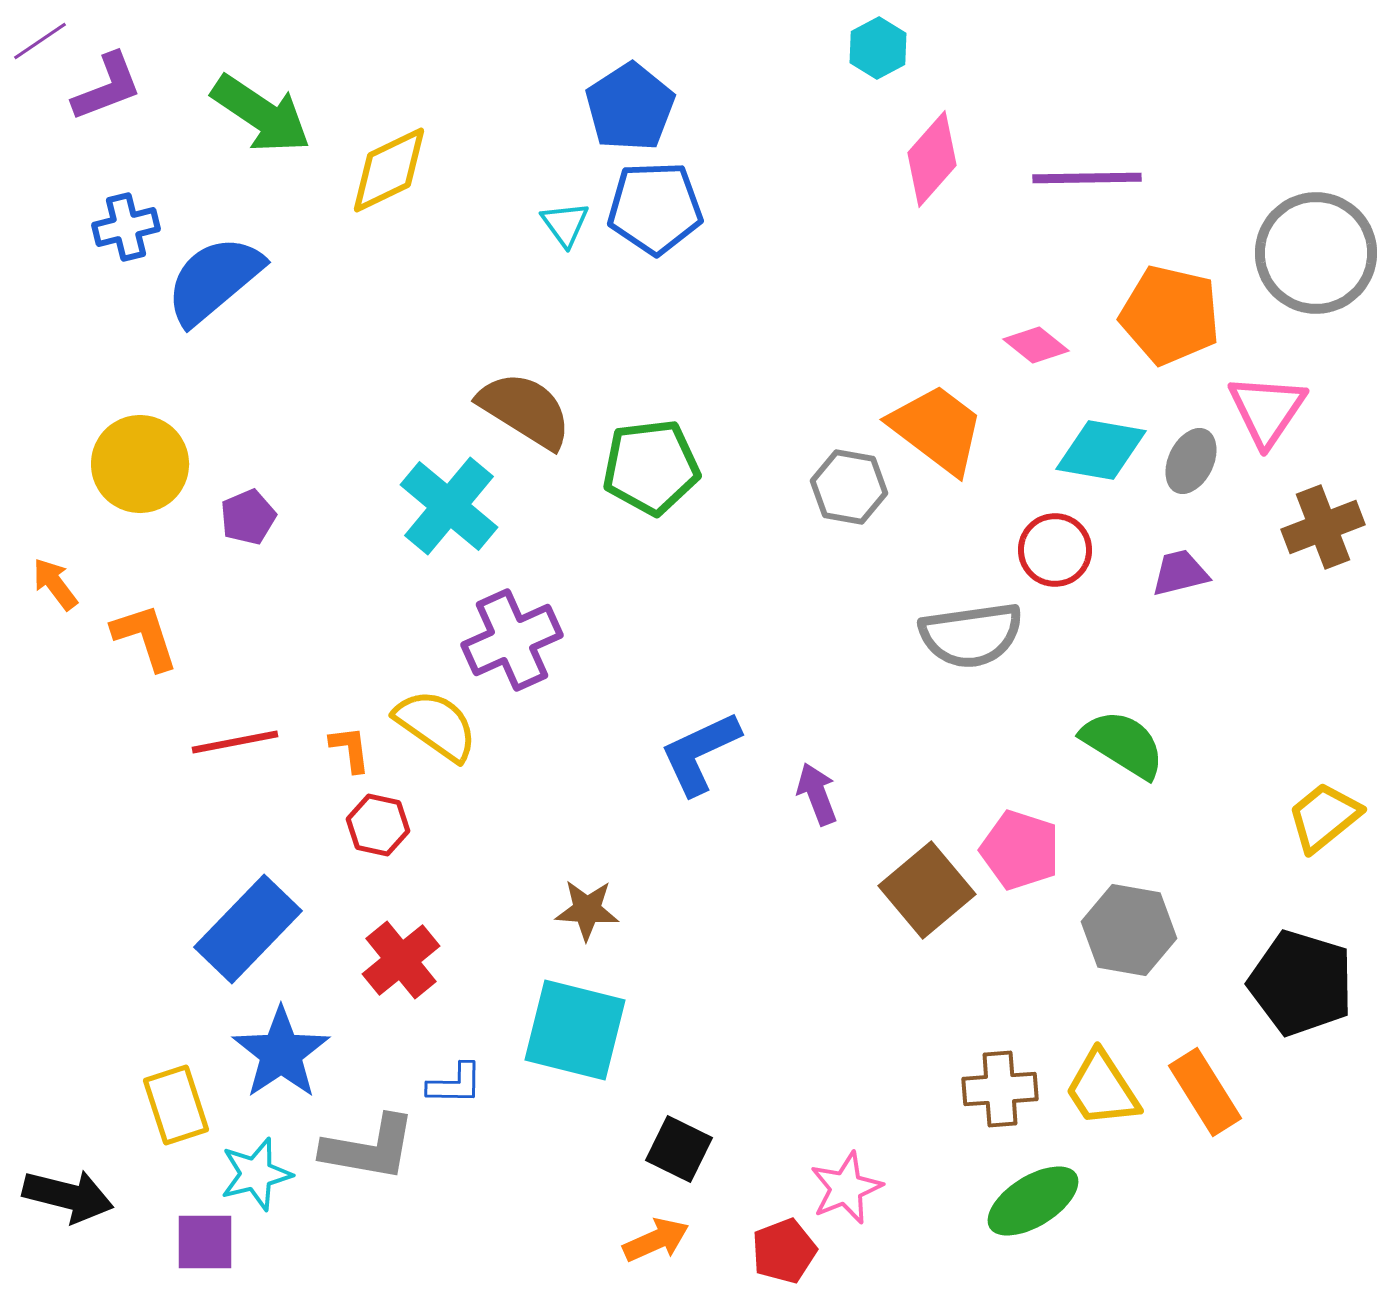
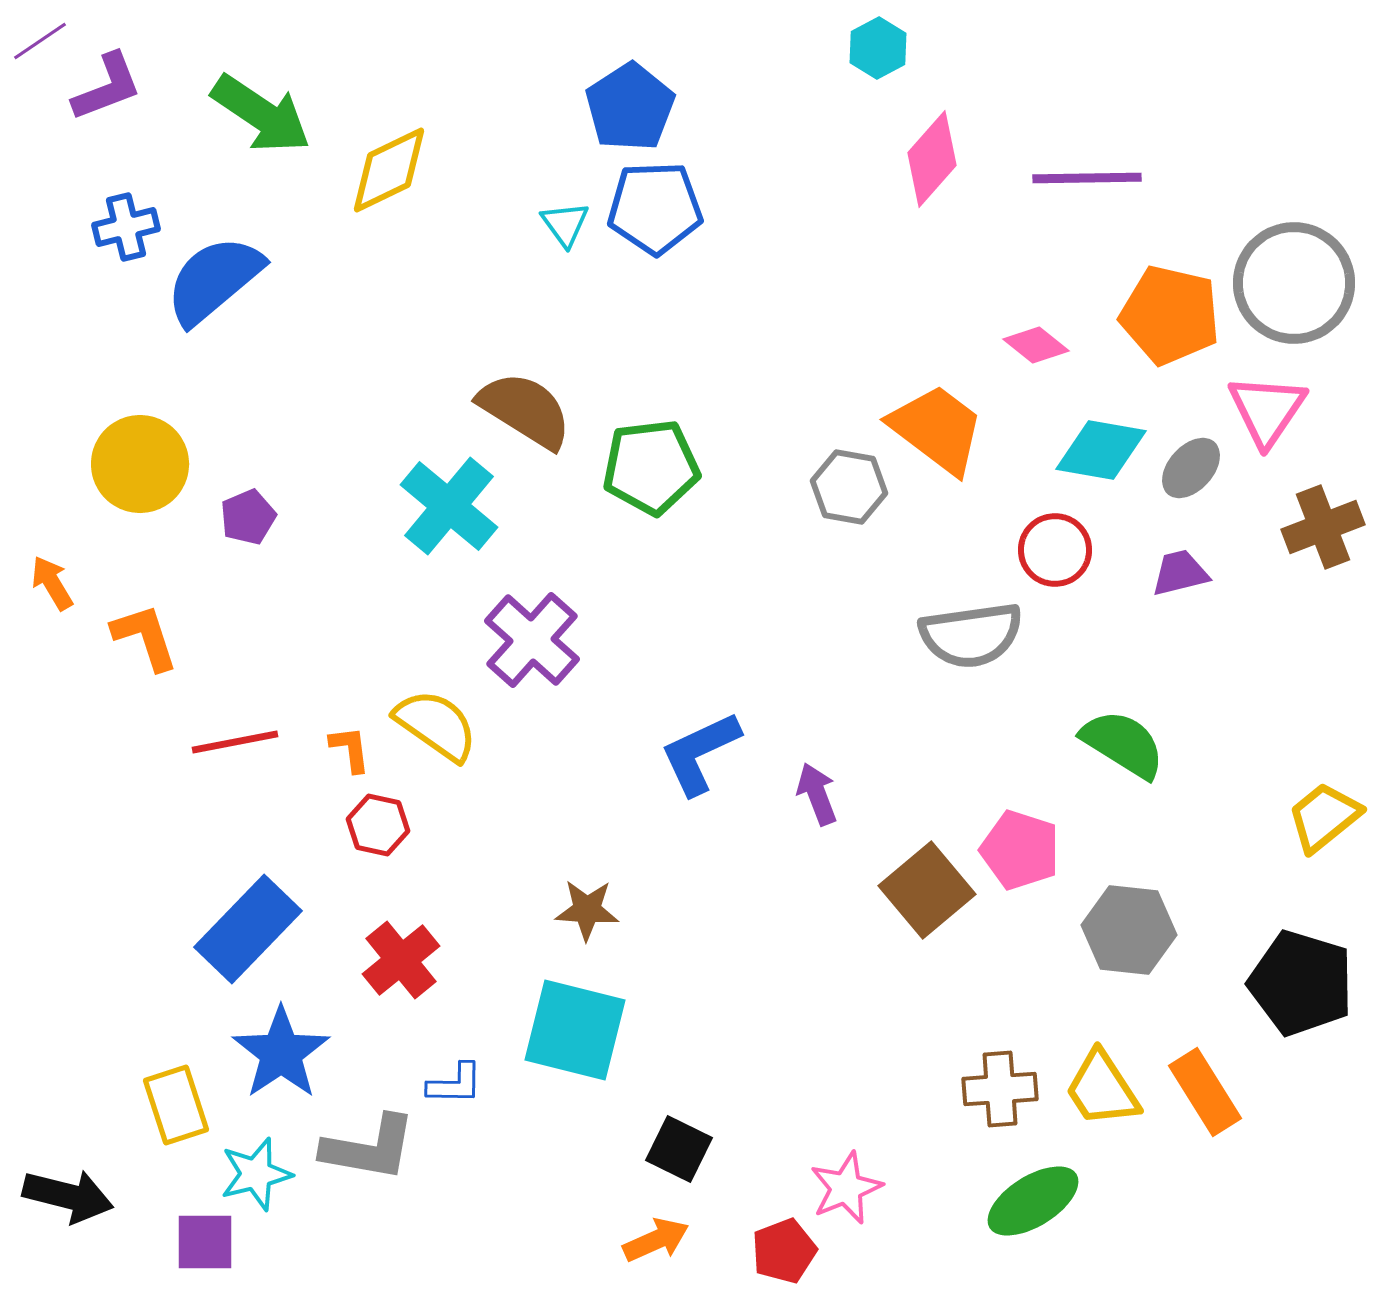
gray circle at (1316, 253): moved 22 px left, 30 px down
gray ellipse at (1191, 461): moved 7 px down; rotated 16 degrees clockwise
orange arrow at (55, 584): moved 3 px left, 1 px up; rotated 6 degrees clockwise
purple cross at (512, 640): moved 20 px right; rotated 24 degrees counterclockwise
gray hexagon at (1129, 930): rotated 4 degrees counterclockwise
